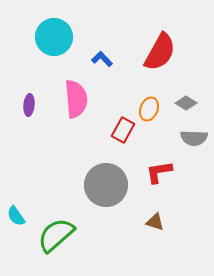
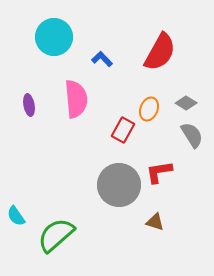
purple ellipse: rotated 15 degrees counterclockwise
gray semicircle: moved 2 px left, 3 px up; rotated 124 degrees counterclockwise
gray circle: moved 13 px right
